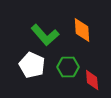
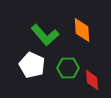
green hexagon: moved 1 px down
